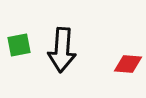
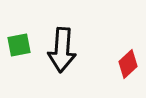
red diamond: rotated 48 degrees counterclockwise
